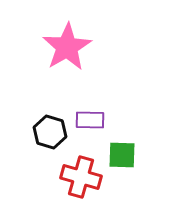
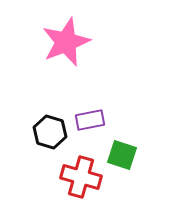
pink star: moved 1 px left, 5 px up; rotated 9 degrees clockwise
purple rectangle: rotated 12 degrees counterclockwise
green square: rotated 16 degrees clockwise
